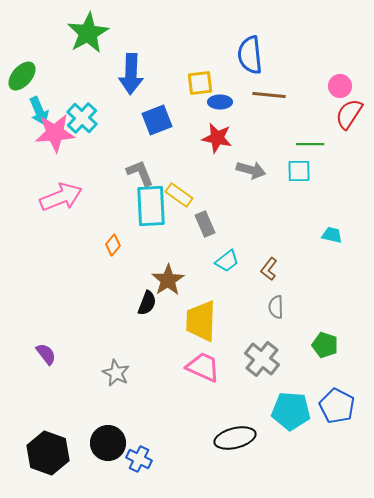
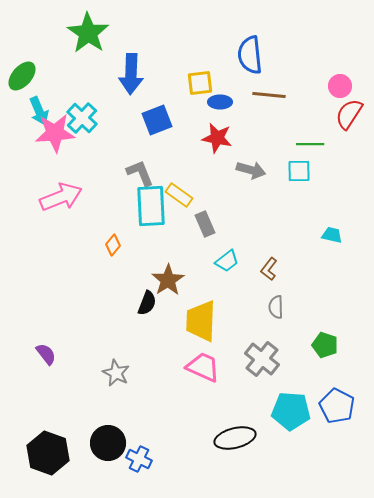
green star at (88, 33): rotated 9 degrees counterclockwise
